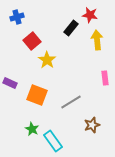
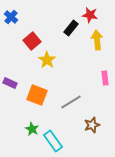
blue cross: moved 6 px left; rotated 32 degrees counterclockwise
